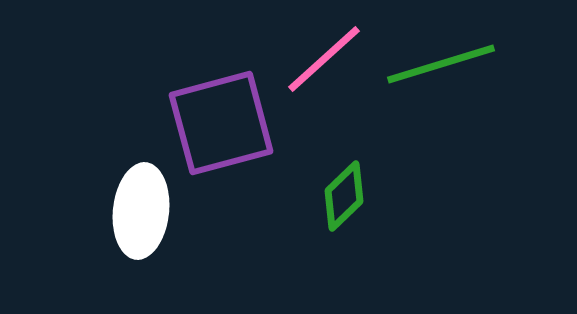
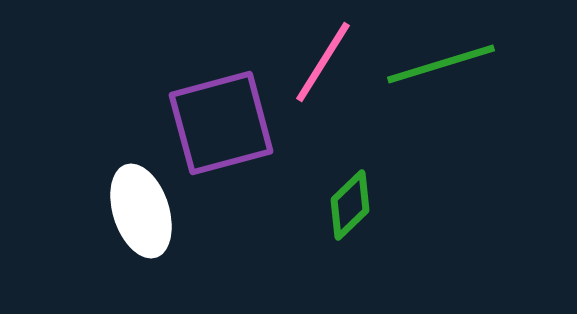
pink line: moved 1 px left, 3 px down; rotated 16 degrees counterclockwise
green diamond: moved 6 px right, 9 px down
white ellipse: rotated 24 degrees counterclockwise
